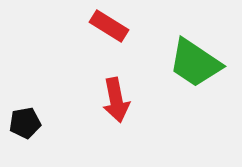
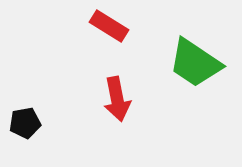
red arrow: moved 1 px right, 1 px up
